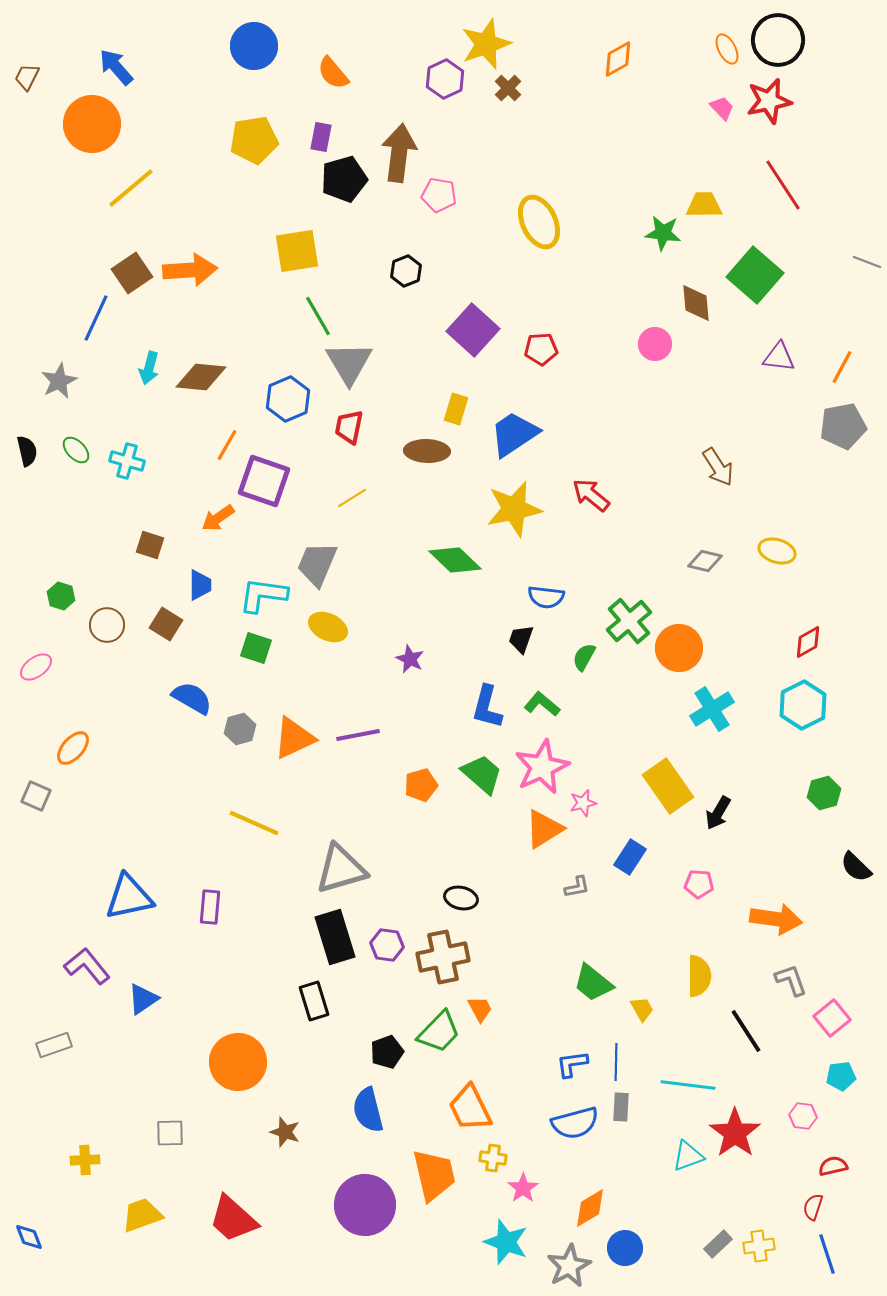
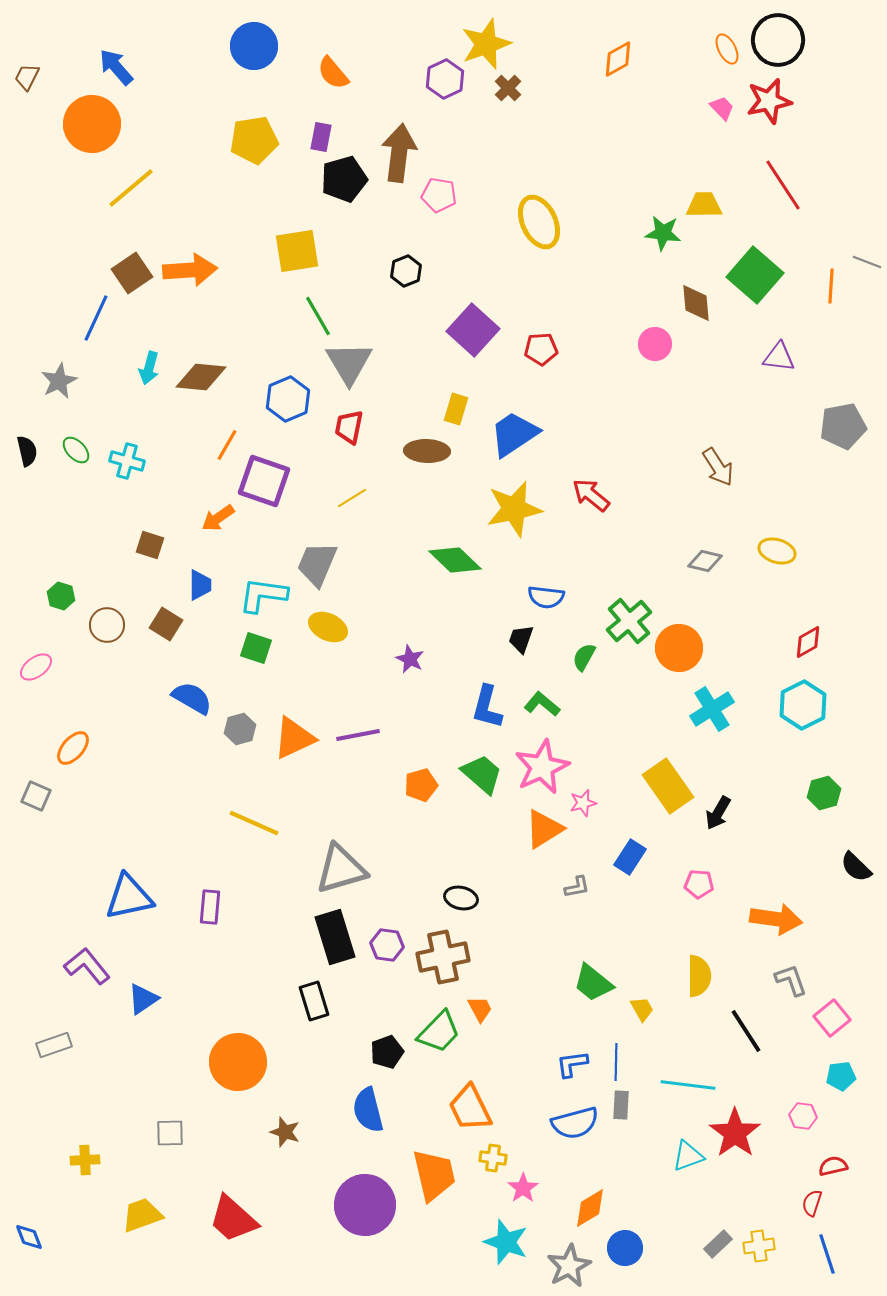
orange line at (842, 367): moved 11 px left, 81 px up; rotated 24 degrees counterclockwise
gray rectangle at (621, 1107): moved 2 px up
red semicircle at (813, 1207): moved 1 px left, 4 px up
